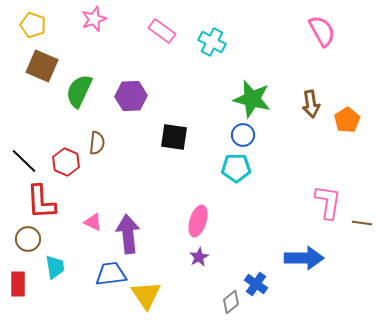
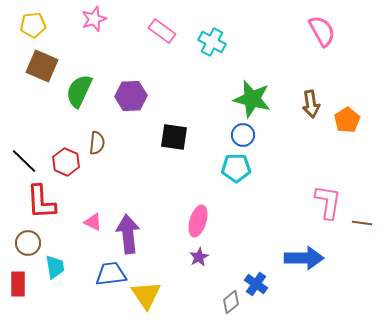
yellow pentagon: rotated 25 degrees counterclockwise
brown circle: moved 4 px down
